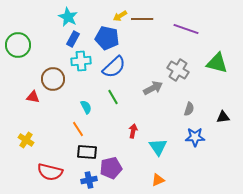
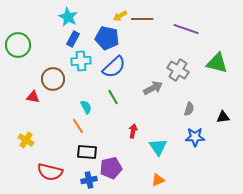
orange line: moved 3 px up
